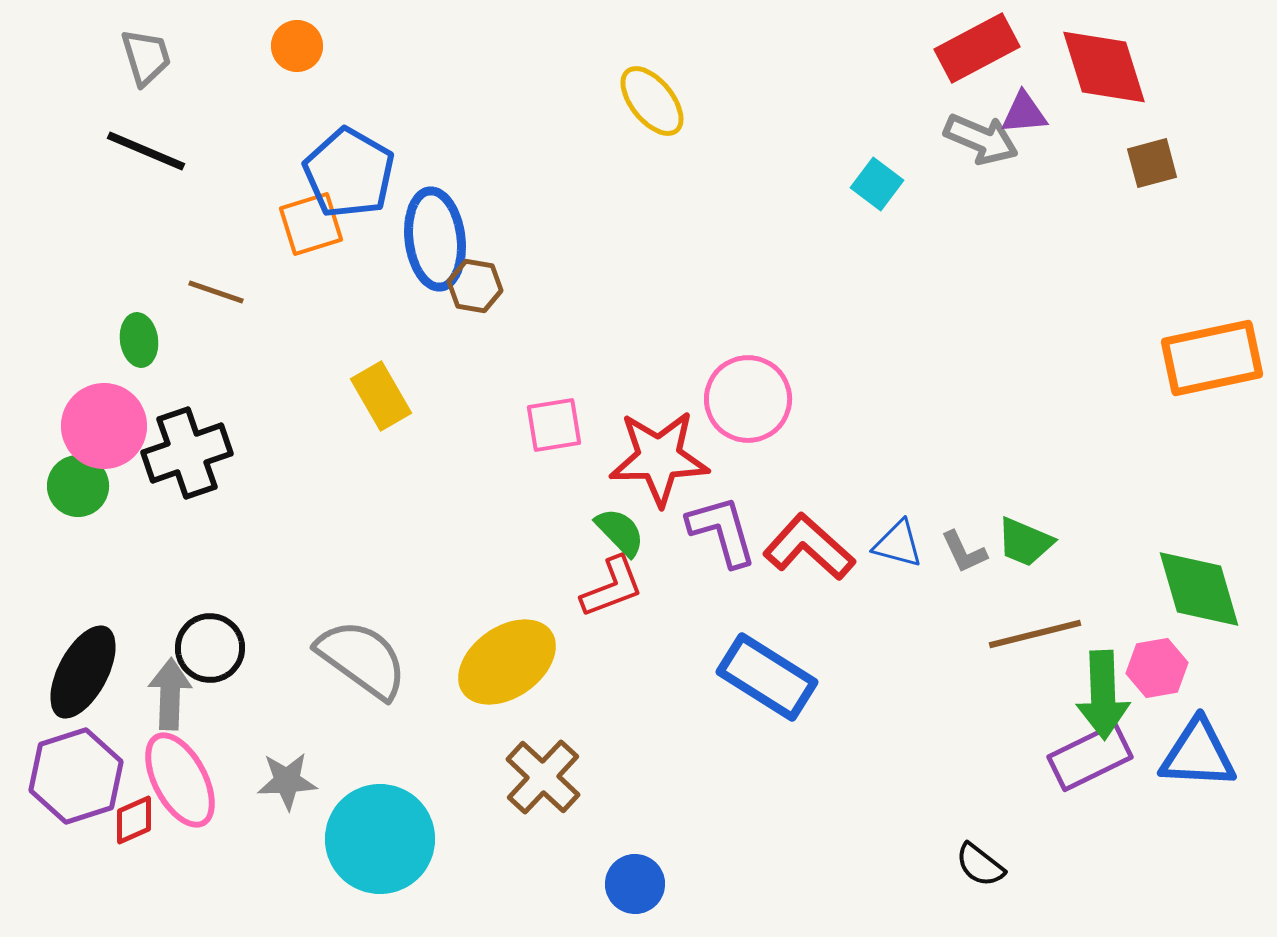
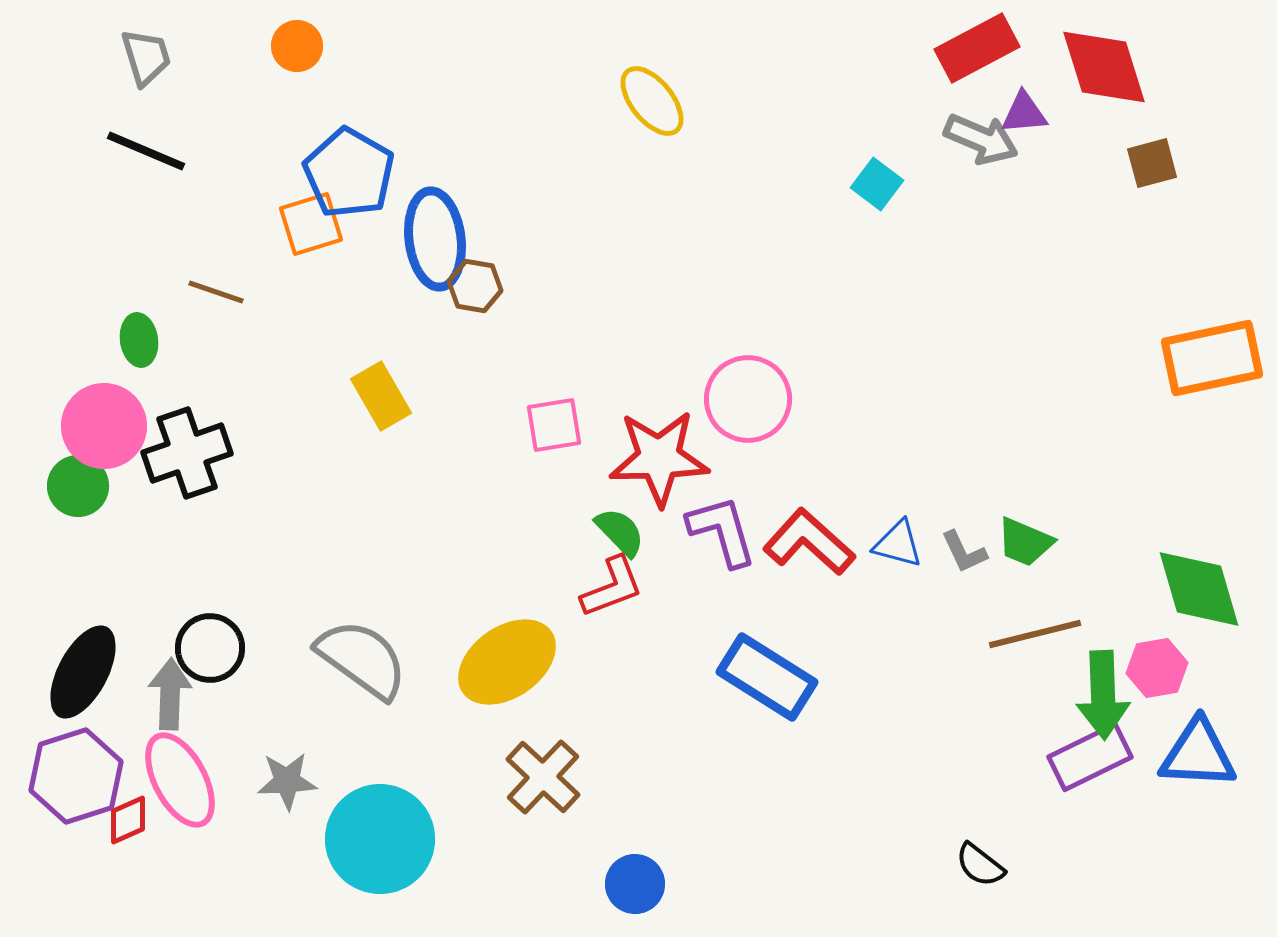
red L-shape at (809, 547): moved 5 px up
red diamond at (134, 820): moved 6 px left
